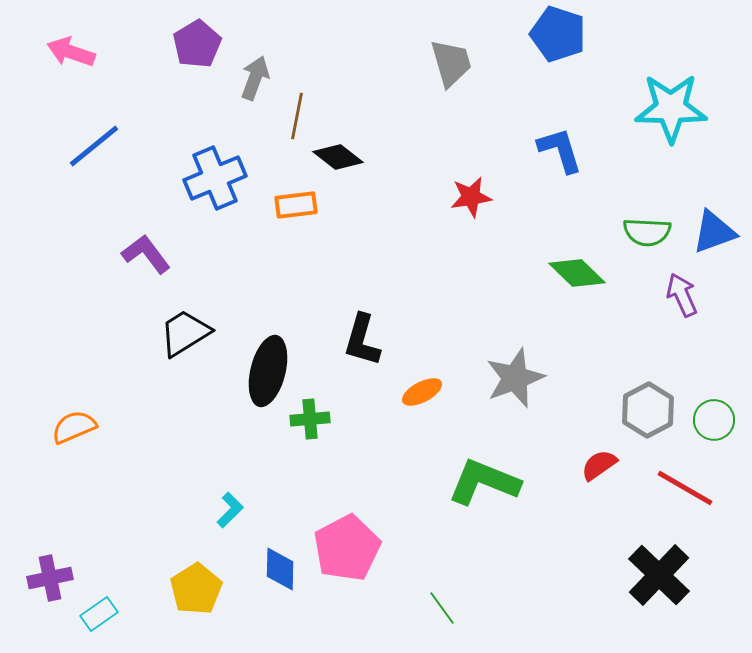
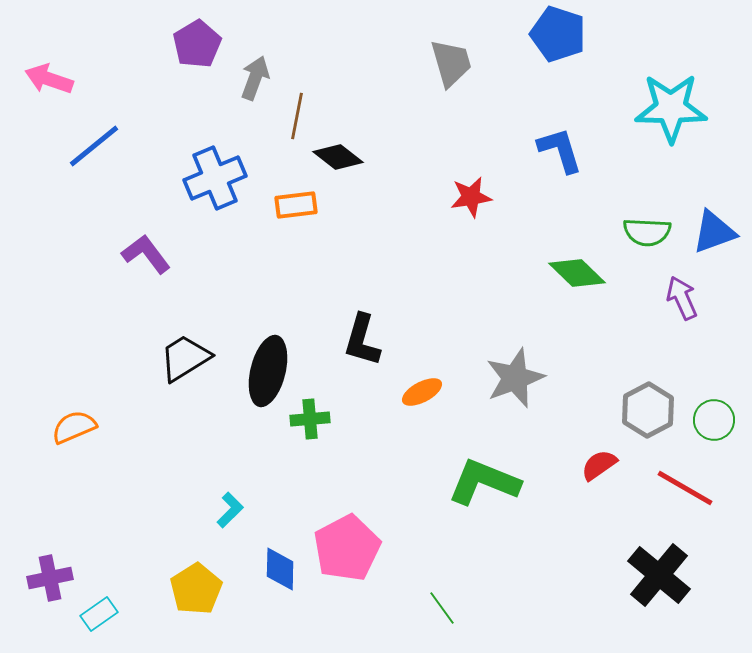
pink arrow: moved 22 px left, 27 px down
purple arrow: moved 3 px down
black trapezoid: moved 25 px down
black cross: rotated 4 degrees counterclockwise
